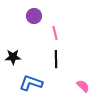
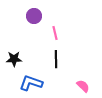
black star: moved 1 px right, 2 px down
